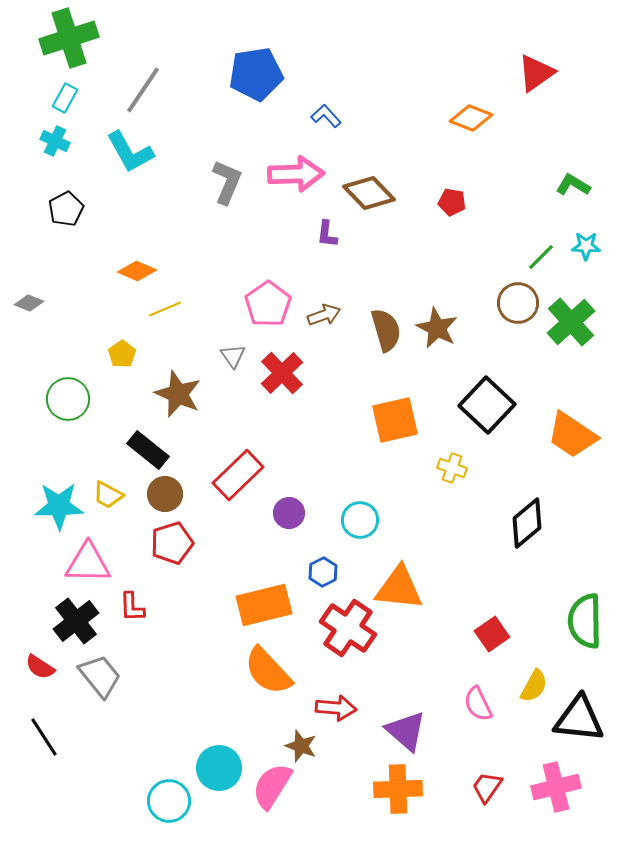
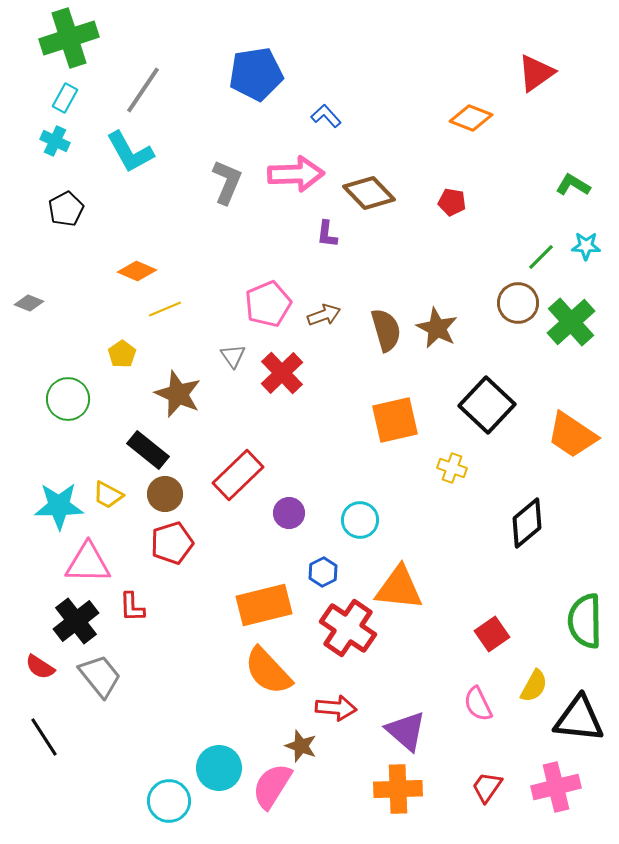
pink pentagon at (268, 304): rotated 12 degrees clockwise
